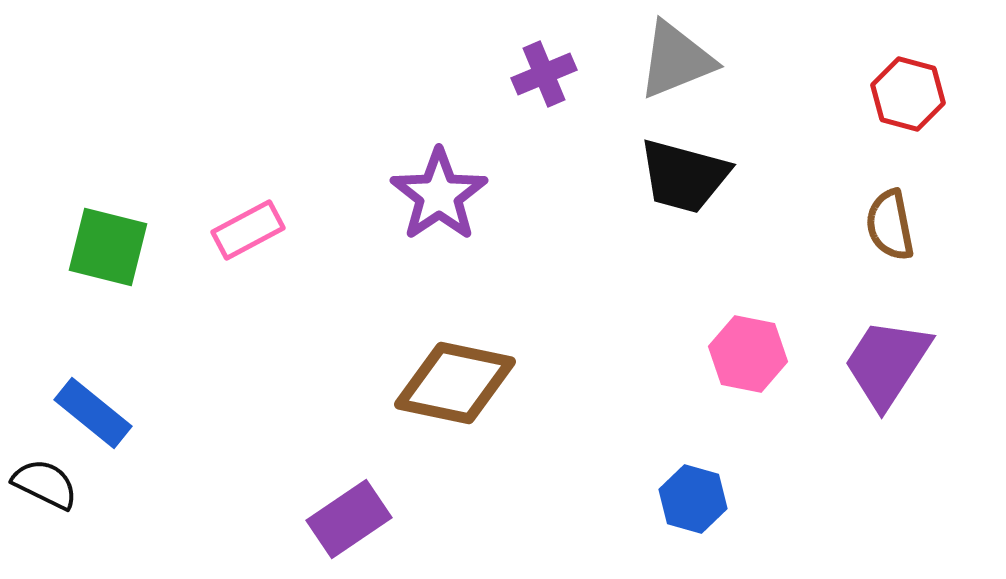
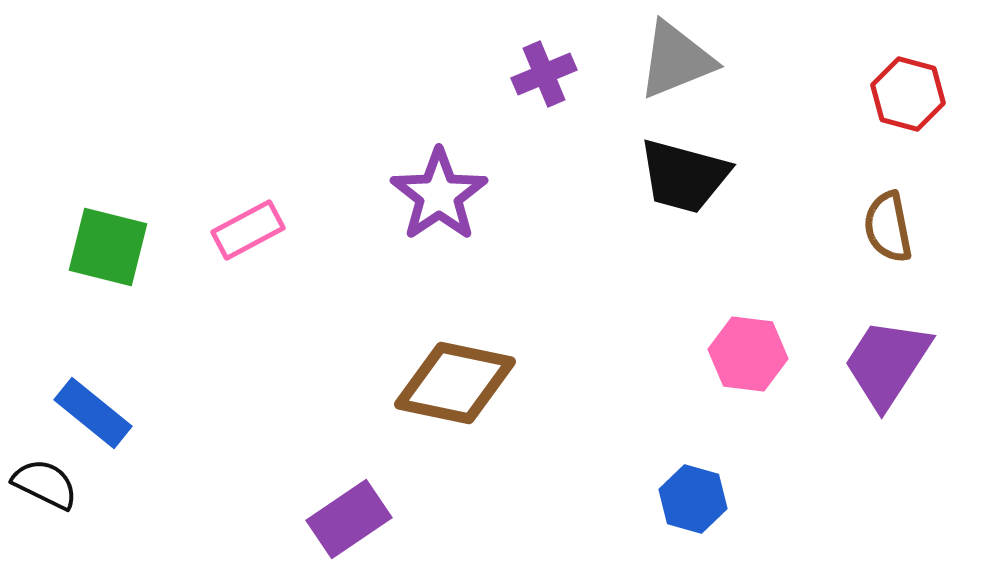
brown semicircle: moved 2 px left, 2 px down
pink hexagon: rotated 4 degrees counterclockwise
